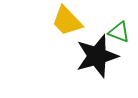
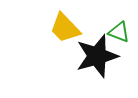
yellow trapezoid: moved 2 px left, 7 px down
